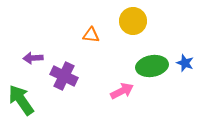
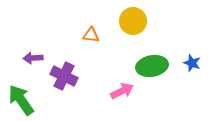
blue star: moved 7 px right
